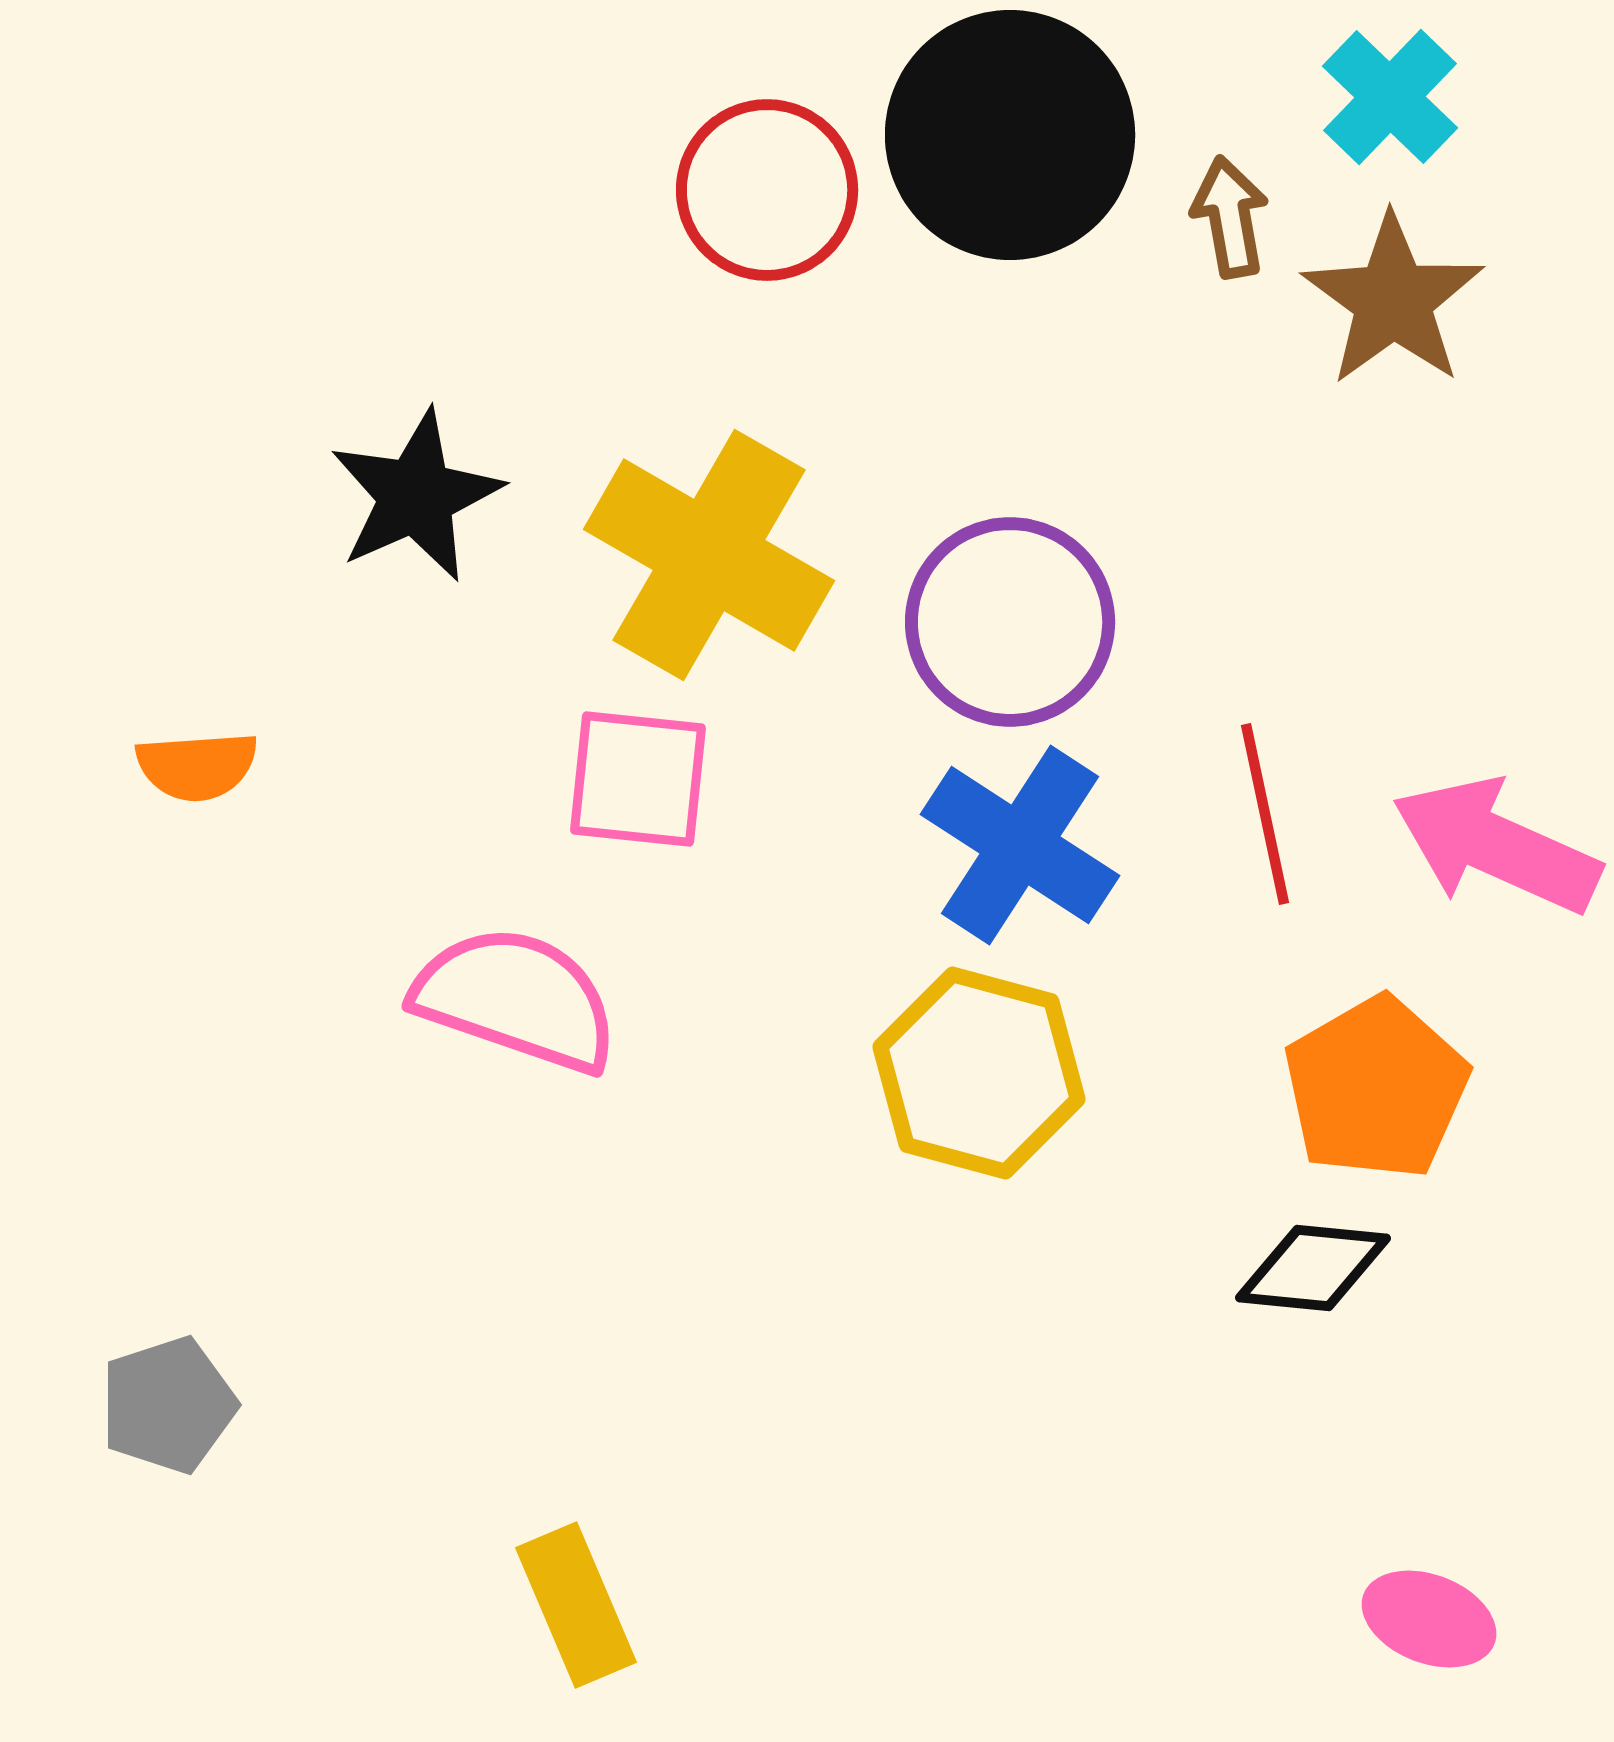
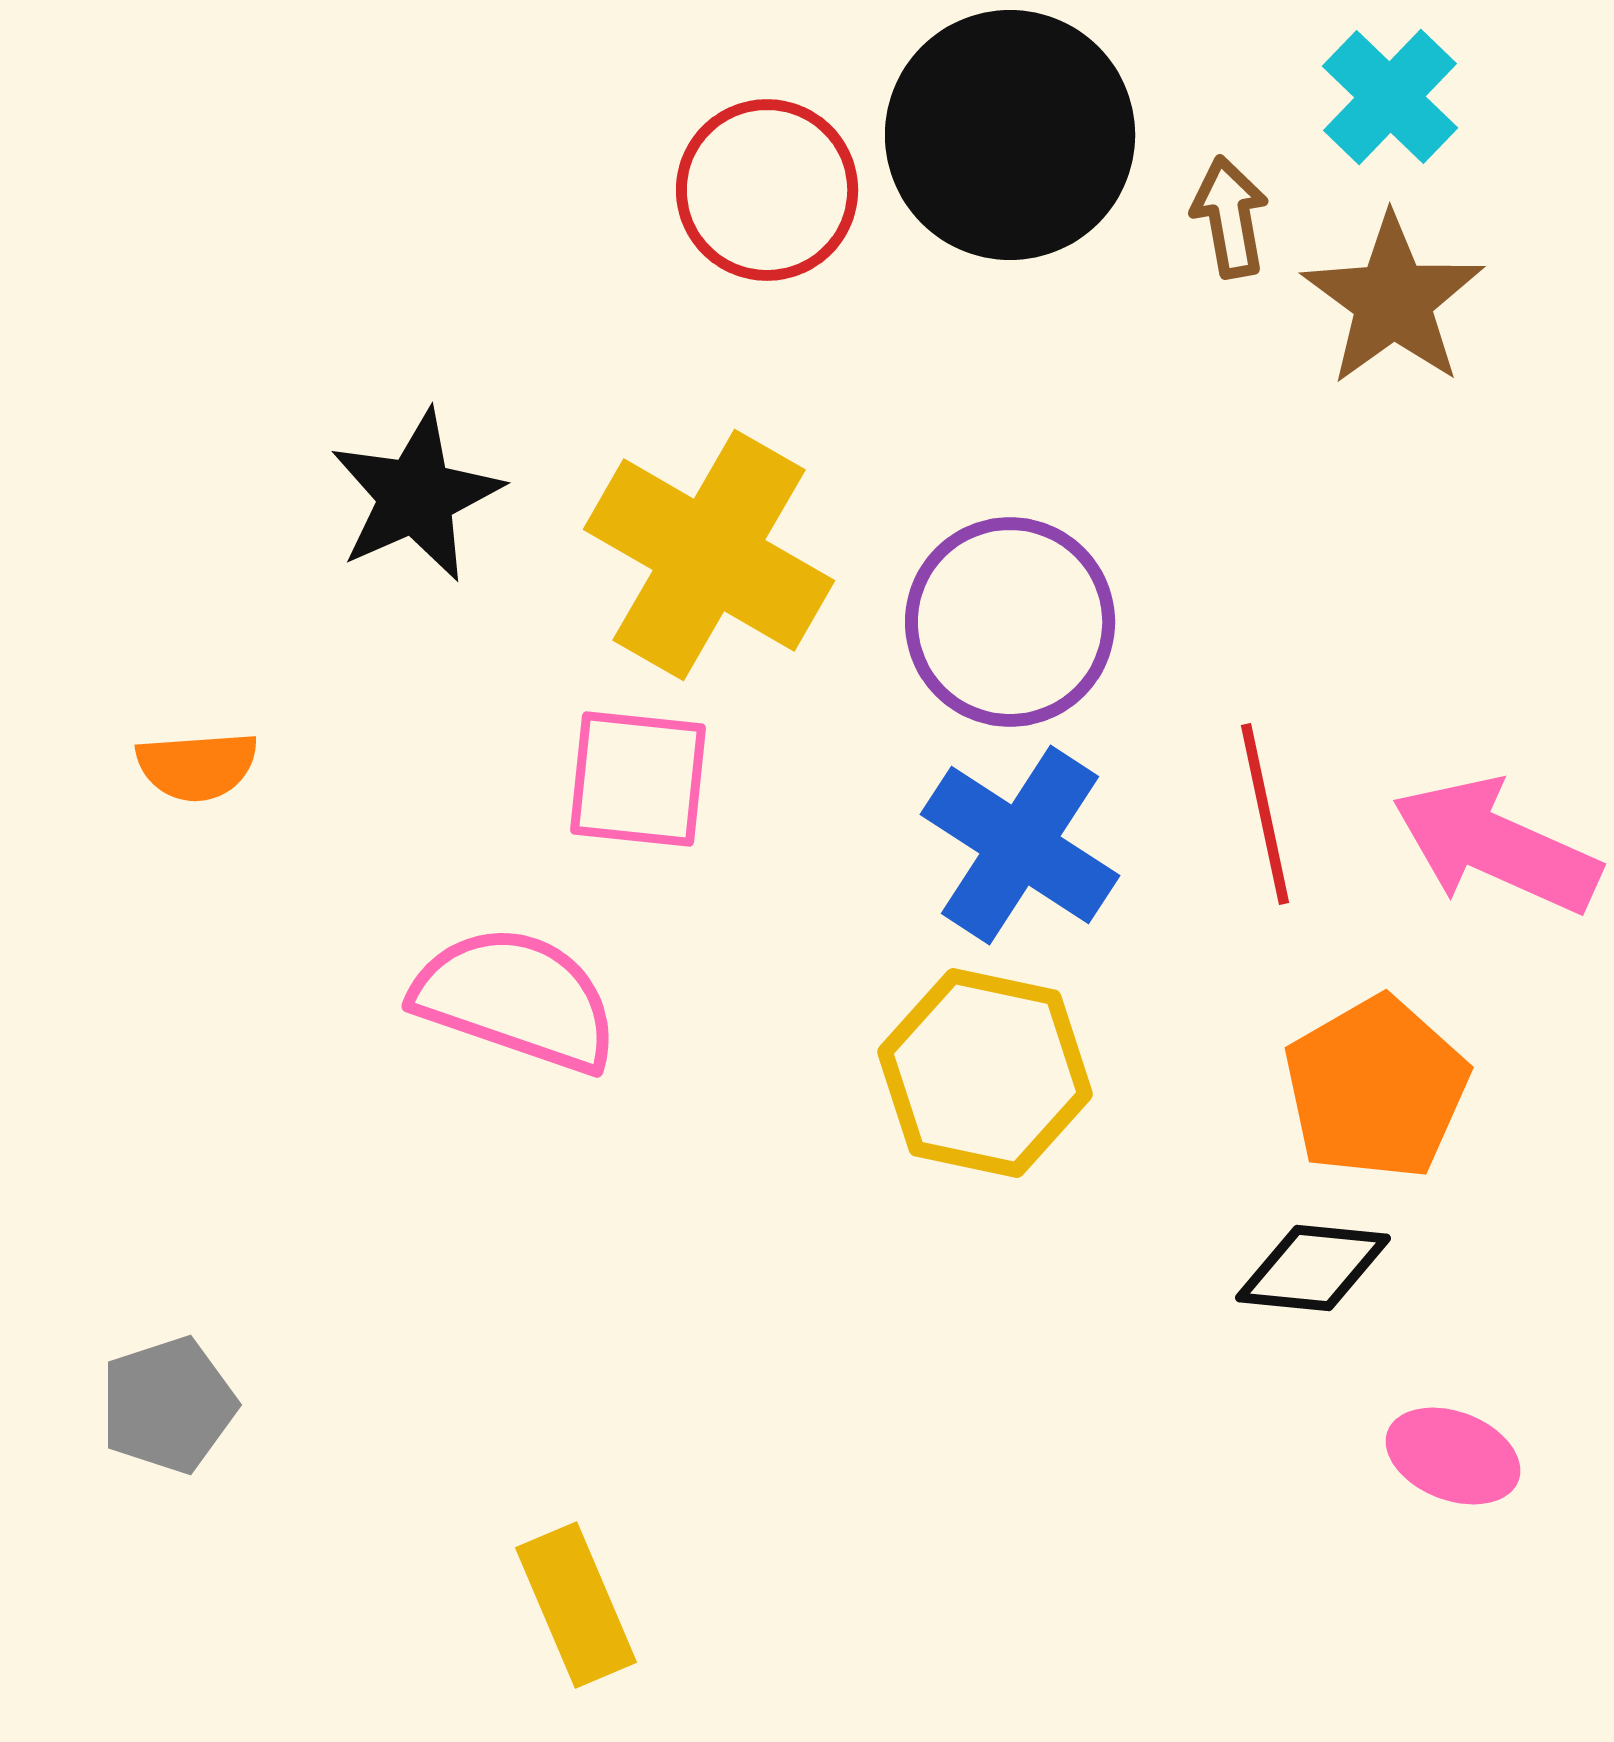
yellow hexagon: moved 6 px right; rotated 3 degrees counterclockwise
pink ellipse: moved 24 px right, 163 px up
